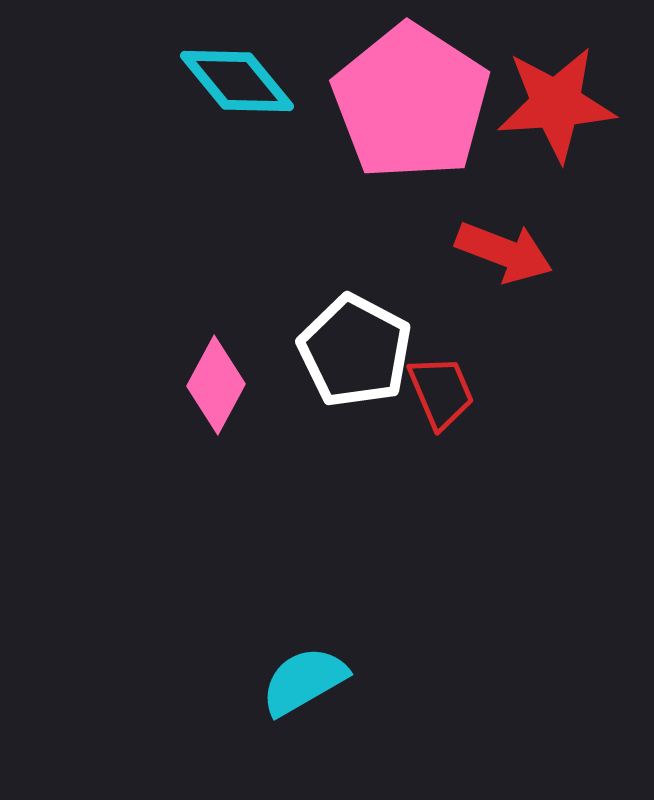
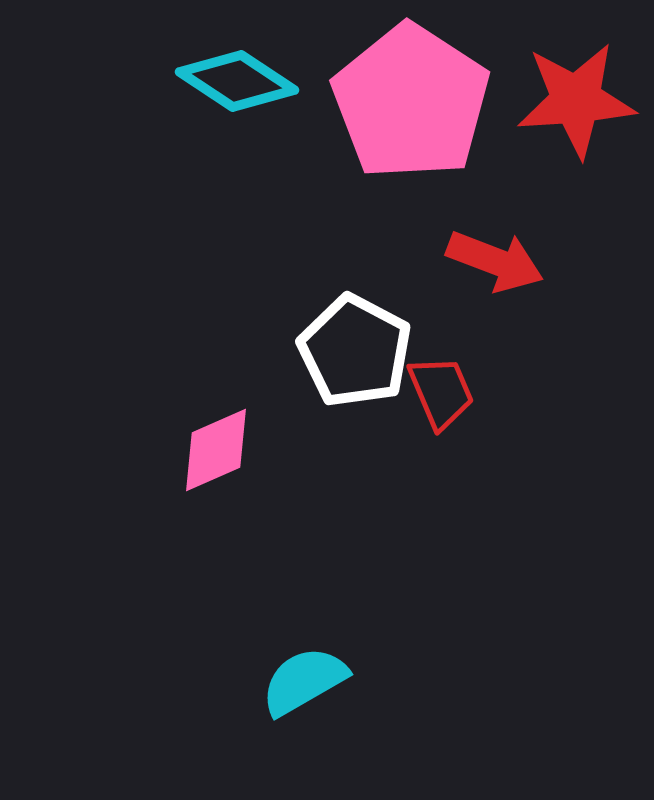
cyan diamond: rotated 17 degrees counterclockwise
red star: moved 20 px right, 4 px up
red arrow: moved 9 px left, 9 px down
pink diamond: moved 65 px down; rotated 38 degrees clockwise
